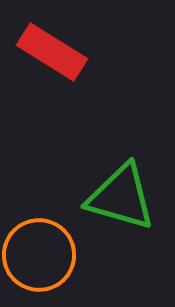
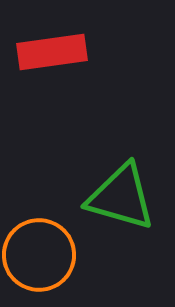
red rectangle: rotated 40 degrees counterclockwise
